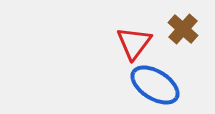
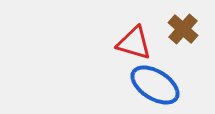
red triangle: rotated 51 degrees counterclockwise
